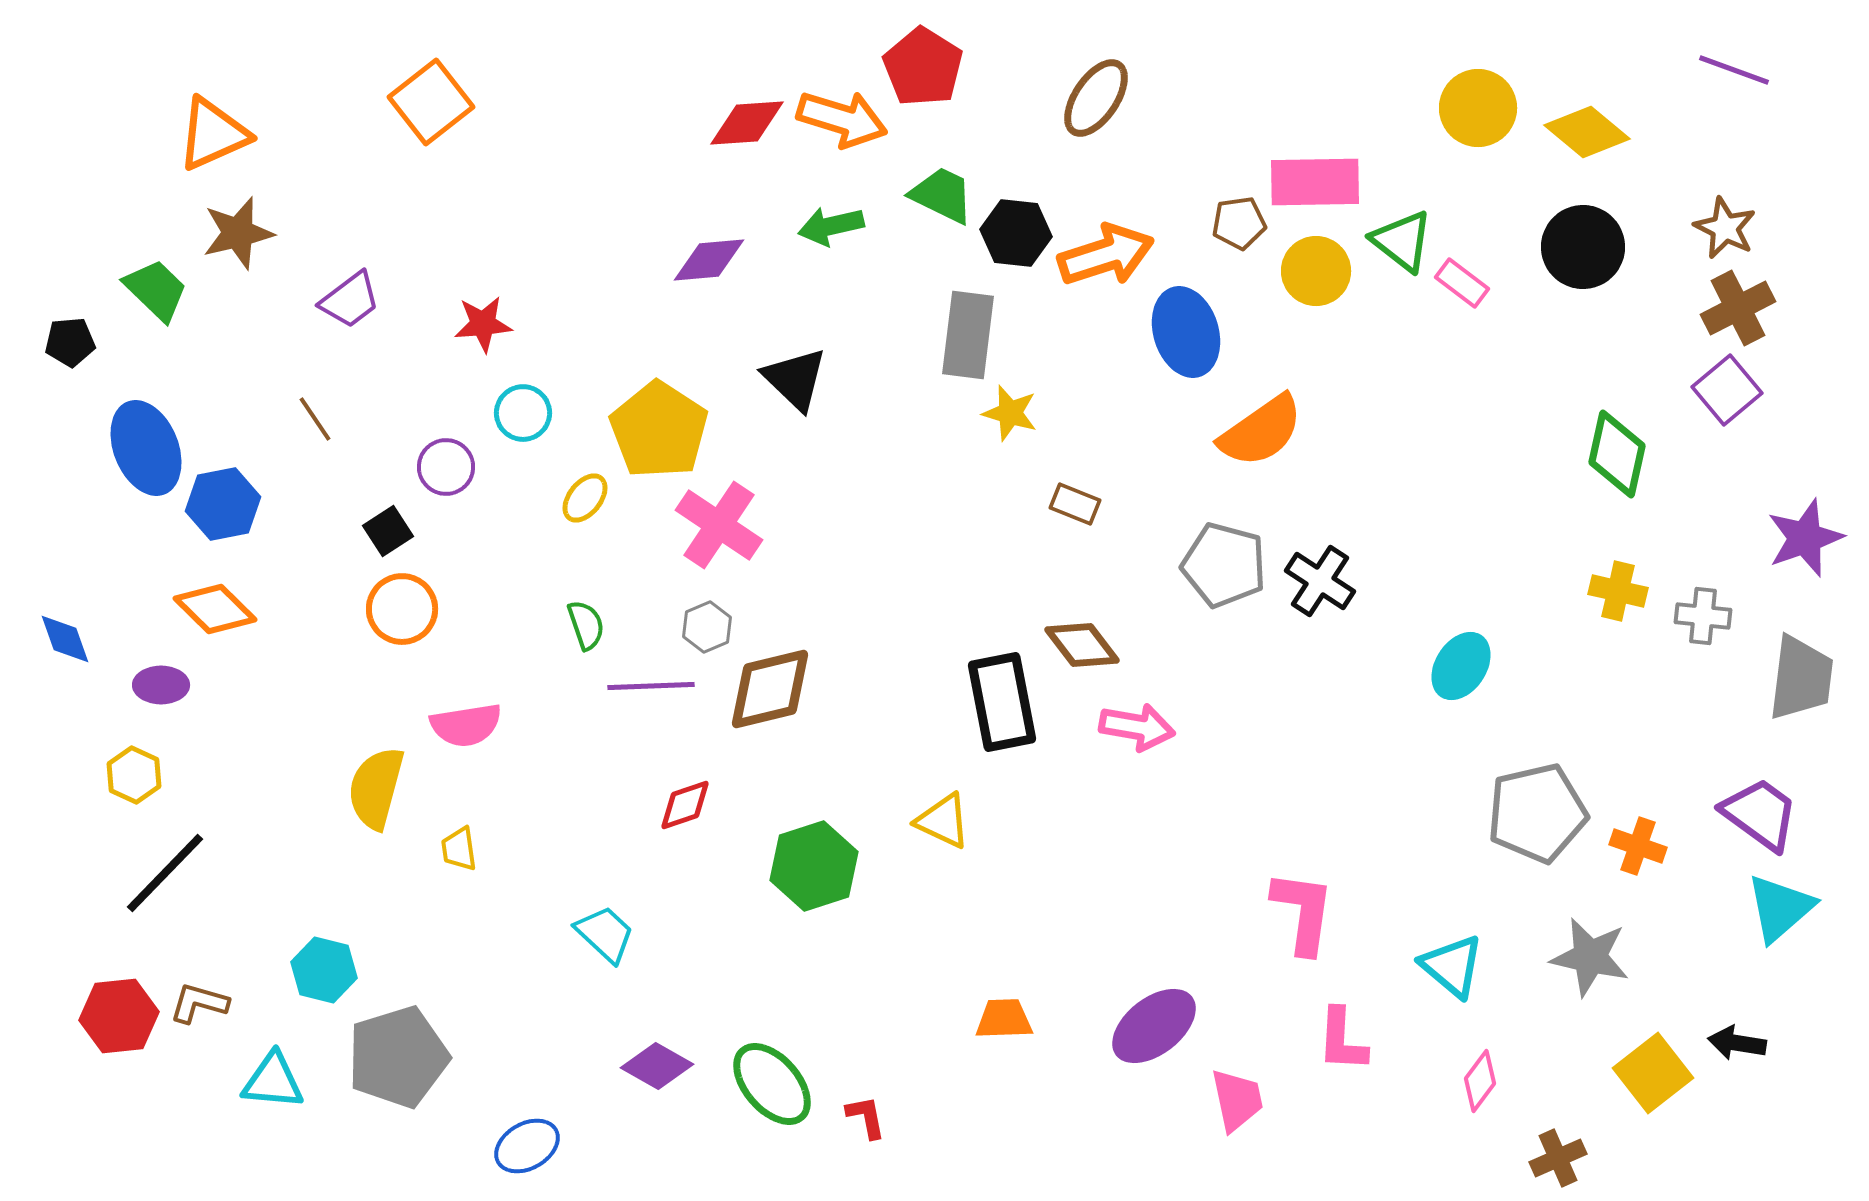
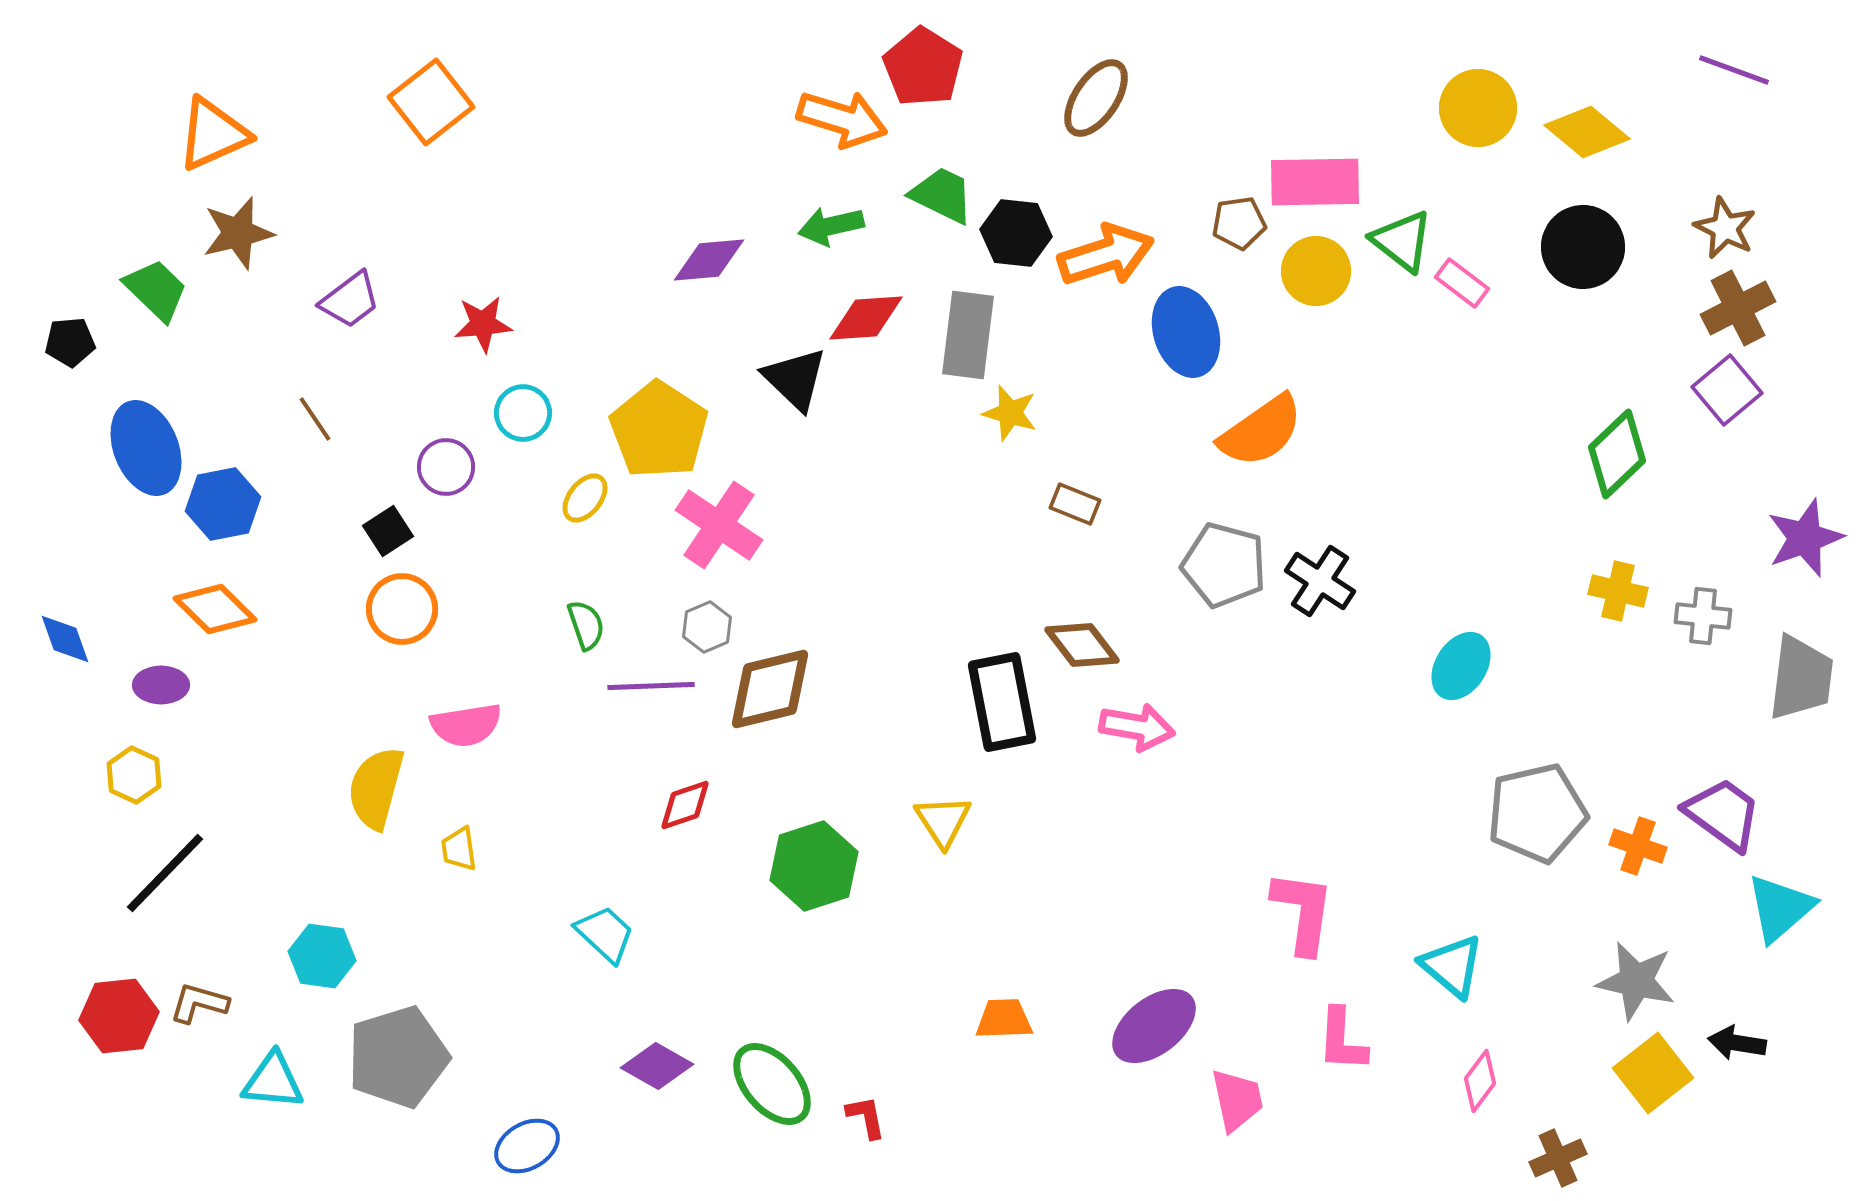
red diamond at (747, 123): moved 119 px right, 195 px down
green diamond at (1617, 454): rotated 34 degrees clockwise
purple trapezoid at (1760, 814): moved 37 px left
yellow triangle at (943, 821): rotated 32 degrees clockwise
gray star at (1590, 957): moved 46 px right, 24 px down
cyan hexagon at (324, 970): moved 2 px left, 14 px up; rotated 6 degrees counterclockwise
